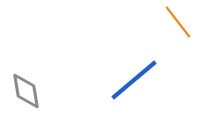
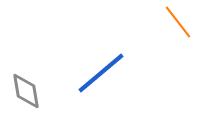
blue line: moved 33 px left, 7 px up
